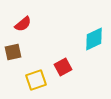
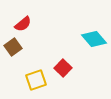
cyan diamond: rotated 75 degrees clockwise
brown square: moved 5 px up; rotated 24 degrees counterclockwise
red square: moved 1 px down; rotated 18 degrees counterclockwise
